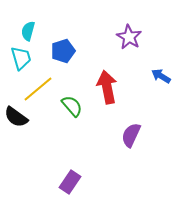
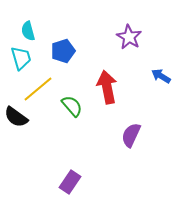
cyan semicircle: rotated 30 degrees counterclockwise
